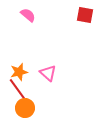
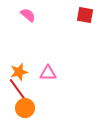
pink triangle: rotated 42 degrees counterclockwise
